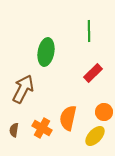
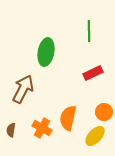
red rectangle: rotated 18 degrees clockwise
brown semicircle: moved 3 px left
